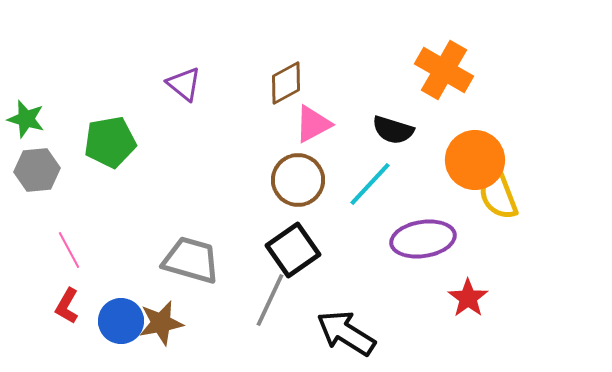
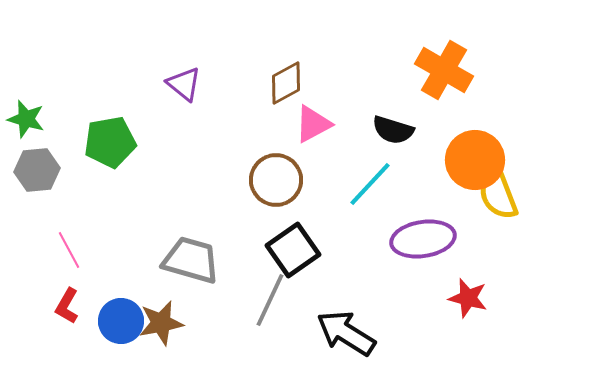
brown circle: moved 22 px left
red star: rotated 21 degrees counterclockwise
